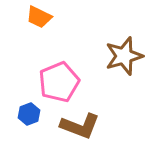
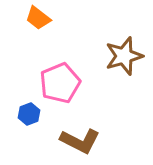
orange trapezoid: moved 1 px left, 1 px down; rotated 12 degrees clockwise
pink pentagon: moved 1 px right, 1 px down
brown L-shape: moved 15 px down; rotated 6 degrees clockwise
